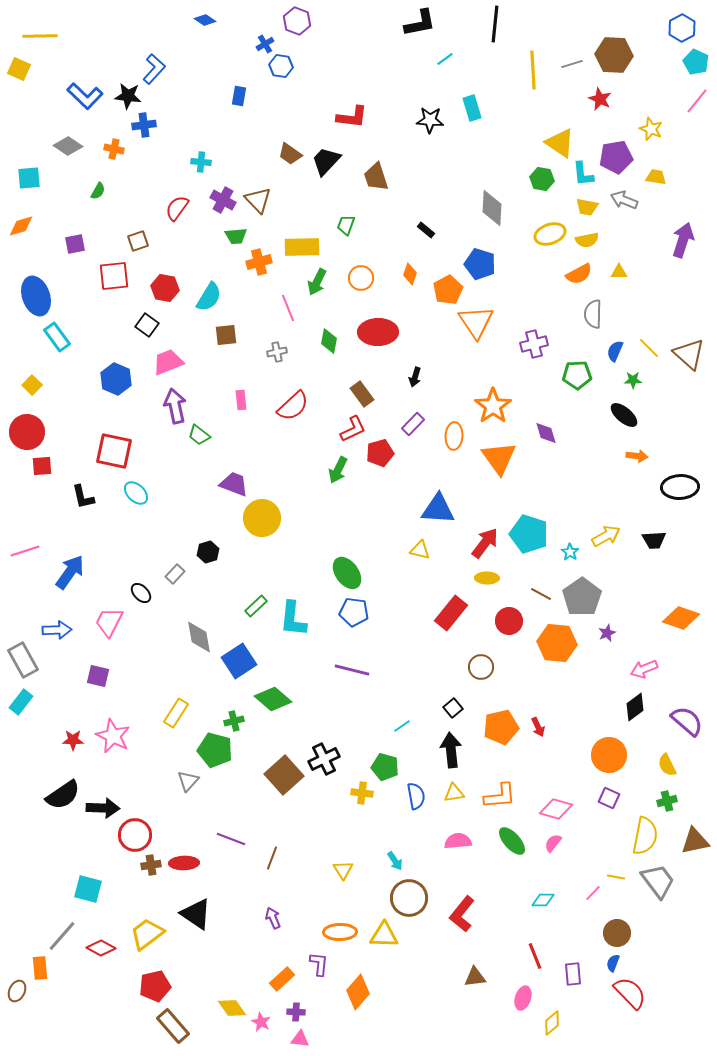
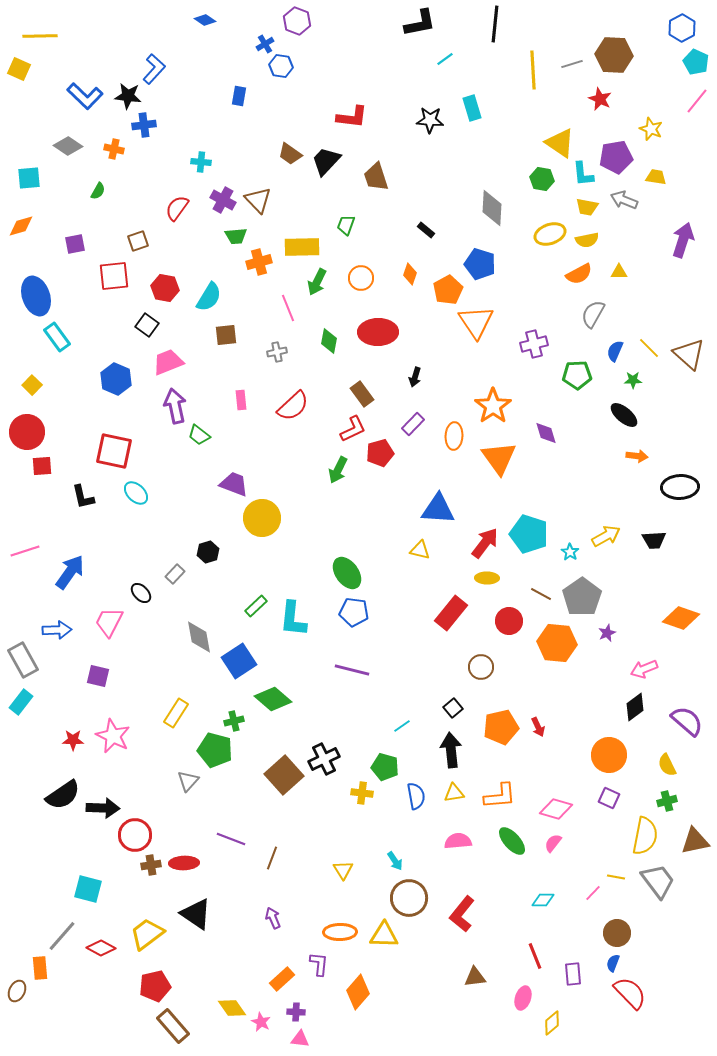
gray semicircle at (593, 314): rotated 28 degrees clockwise
